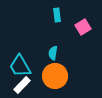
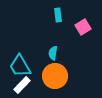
cyan rectangle: moved 1 px right
